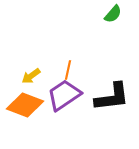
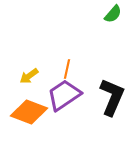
orange line: moved 1 px left, 1 px up
yellow arrow: moved 2 px left
black L-shape: rotated 60 degrees counterclockwise
orange diamond: moved 4 px right, 7 px down
